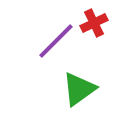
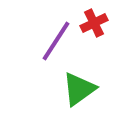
purple line: rotated 12 degrees counterclockwise
